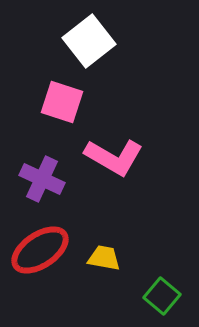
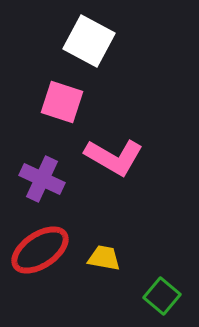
white square: rotated 24 degrees counterclockwise
